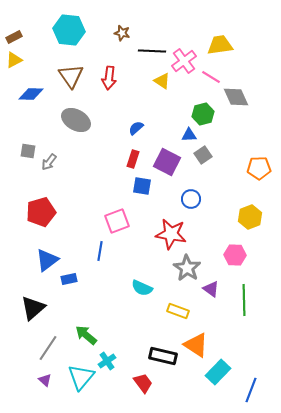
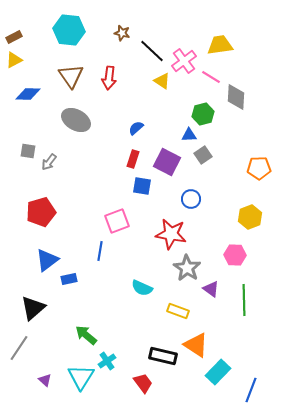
black line at (152, 51): rotated 40 degrees clockwise
blue diamond at (31, 94): moved 3 px left
gray diamond at (236, 97): rotated 28 degrees clockwise
gray line at (48, 348): moved 29 px left
cyan triangle at (81, 377): rotated 8 degrees counterclockwise
